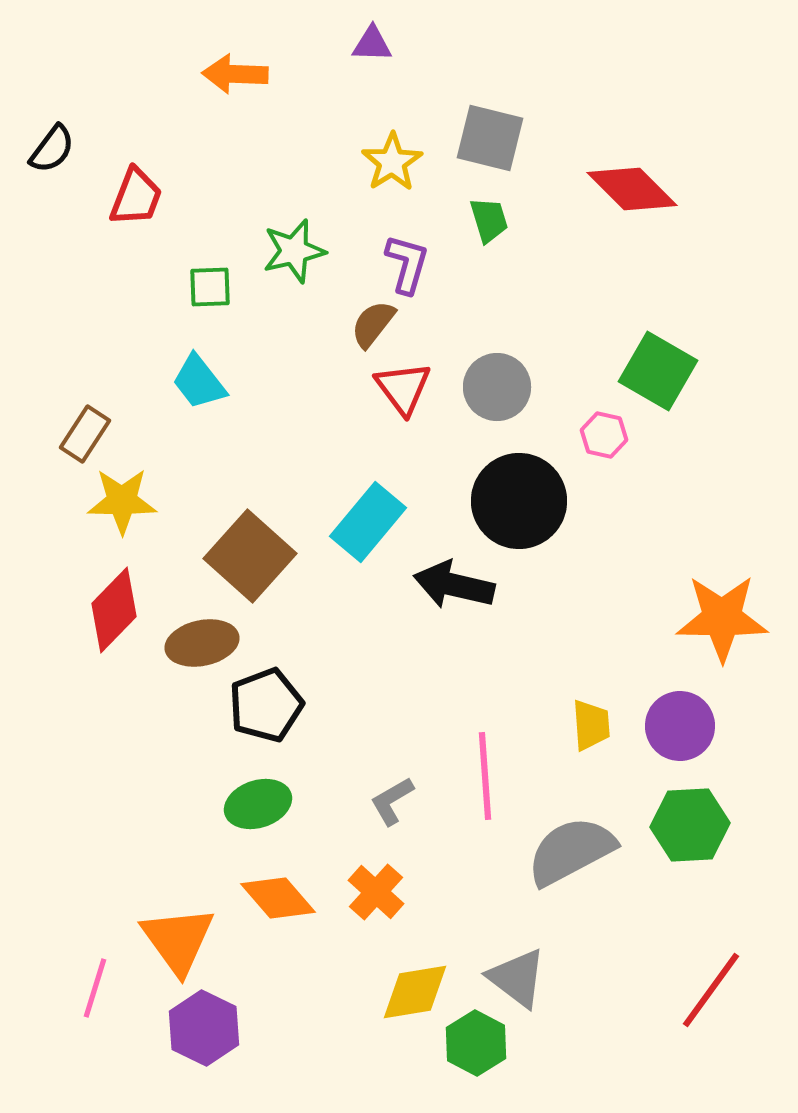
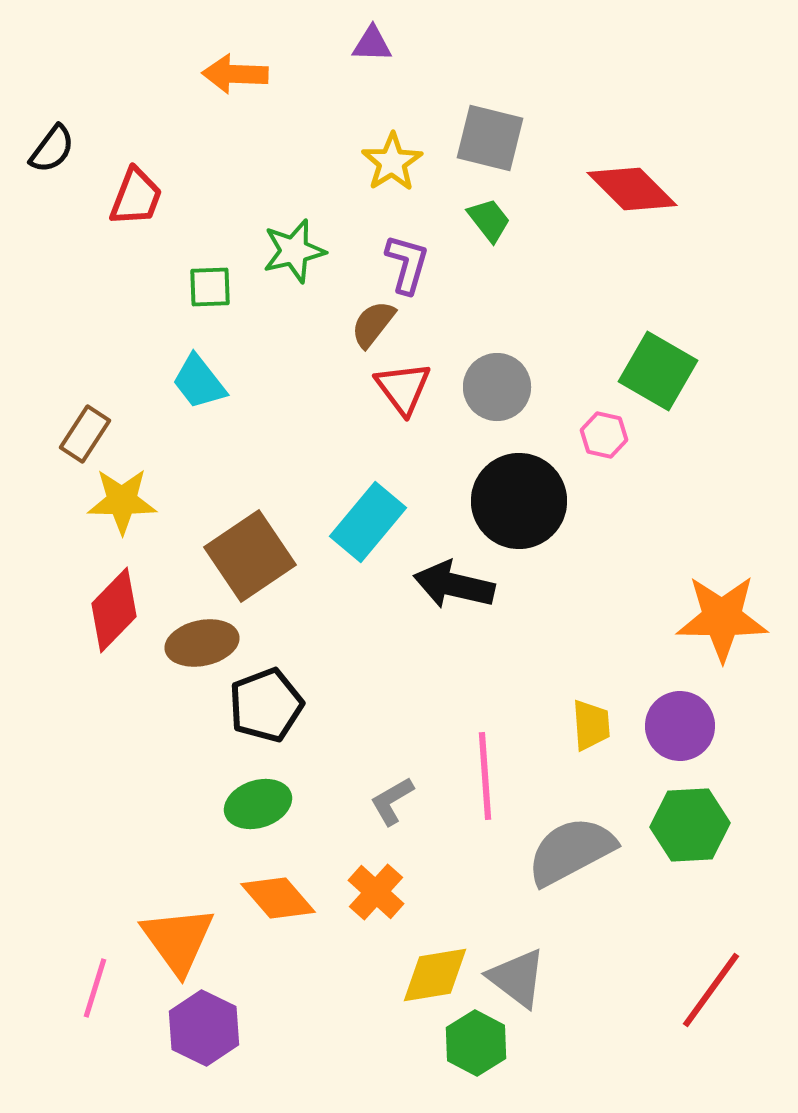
green trapezoid at (489, 220): rotated 21 degrees counterclockwise
brown square at (250, 556): rotated 14 degrees clockwise
yellow diamond at (415, 992): moved 20 px right, 17 px up
